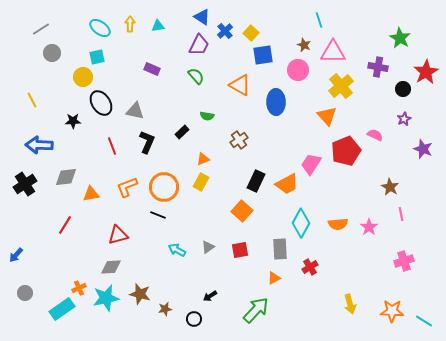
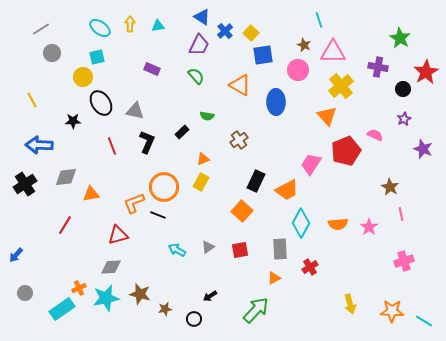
orange trapezoid at (287, 184): moved 6 px down
orange L-shape at (127, 187): moved 7 px right, 16 px down
